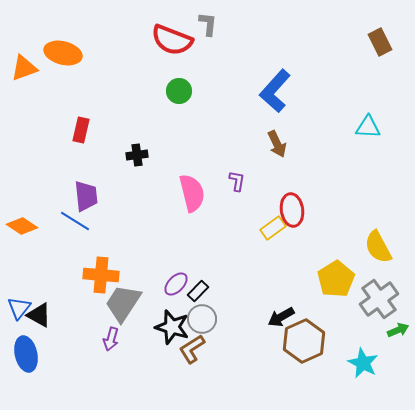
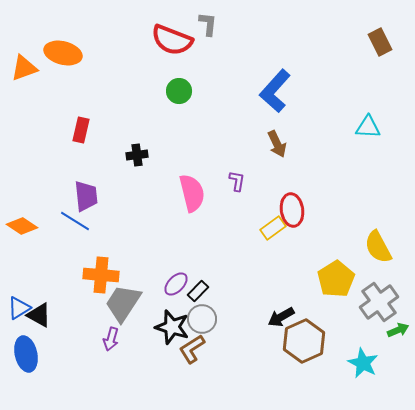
gray cross: moved 3 px down
blue triangle: rotated 20 degrees clockwise
